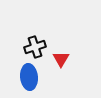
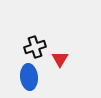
red triangle: moved 1 px left
